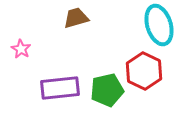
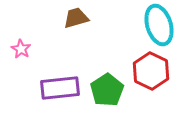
red hexagon: moved 7 px right
green pentagon: rotated 20 degrees counterclockwise
